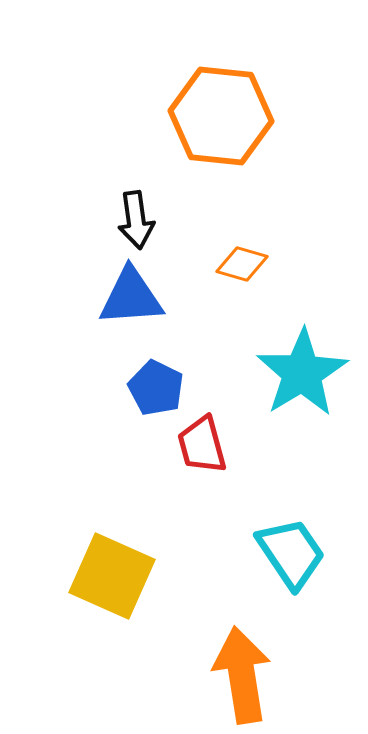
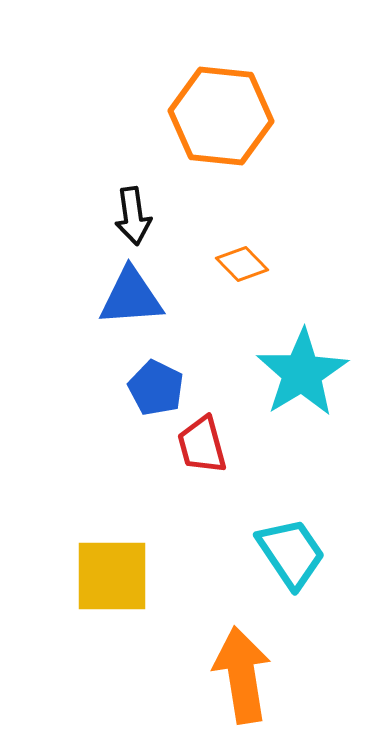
black arrow: moved 3 px left, 4 px up
orange diamond: rotated 30 degrees clockwise
yellow square: rotated 24 degrees counterclockwise
